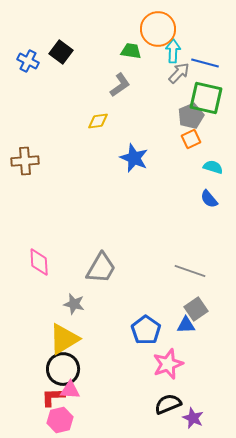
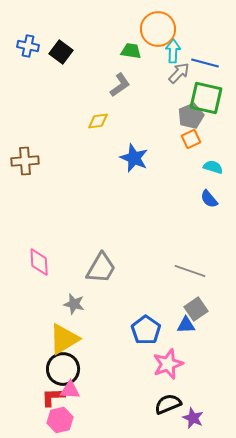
blue cross: moved 15 px up; rotated 15 degrees counterclockwise
